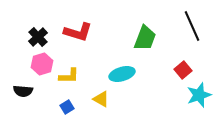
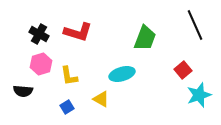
black line: moved 3 px right, 1 px up
black cross: moved 1 px right, 3 px up; rotated 18 degrees counterclockwise
pink hexagon: moved 1 px left
yellow L-shape: rotated 80 degrees clockwise
